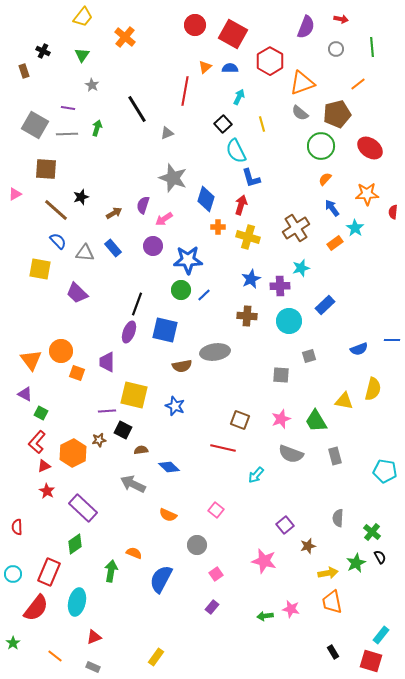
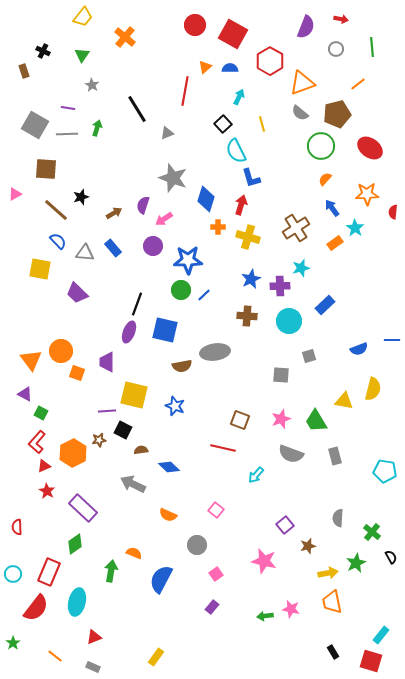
black semicircle at (380, 557): moved 11 px right
